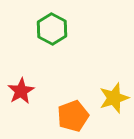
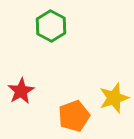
green hexagon: moved 1 px left, 3 px up
orange pentagon: moved 1 px right
